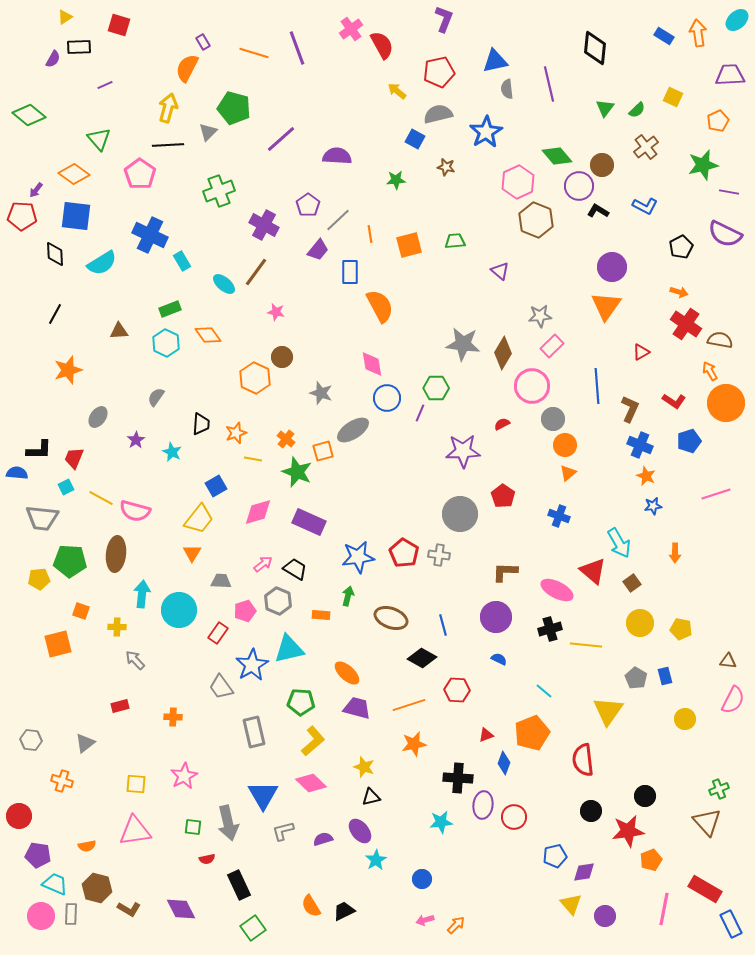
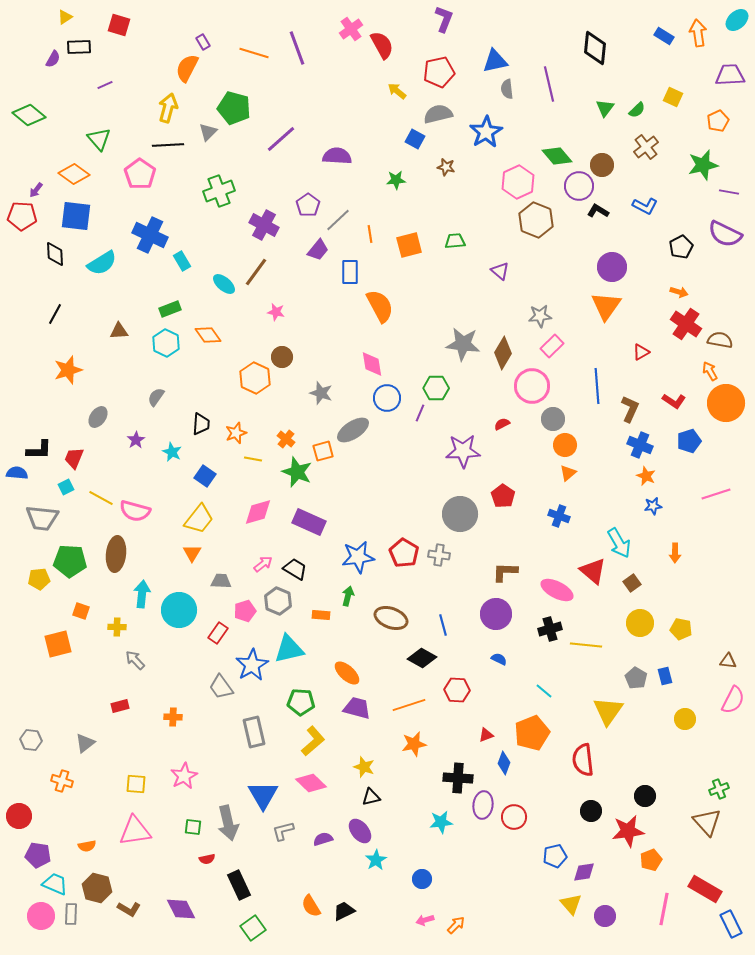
blue square at (216, 486): moved 11 px left, 10 px up; rotated 25 degrees counterclockwise
purple circle at (496, 617): moved 3 px up
